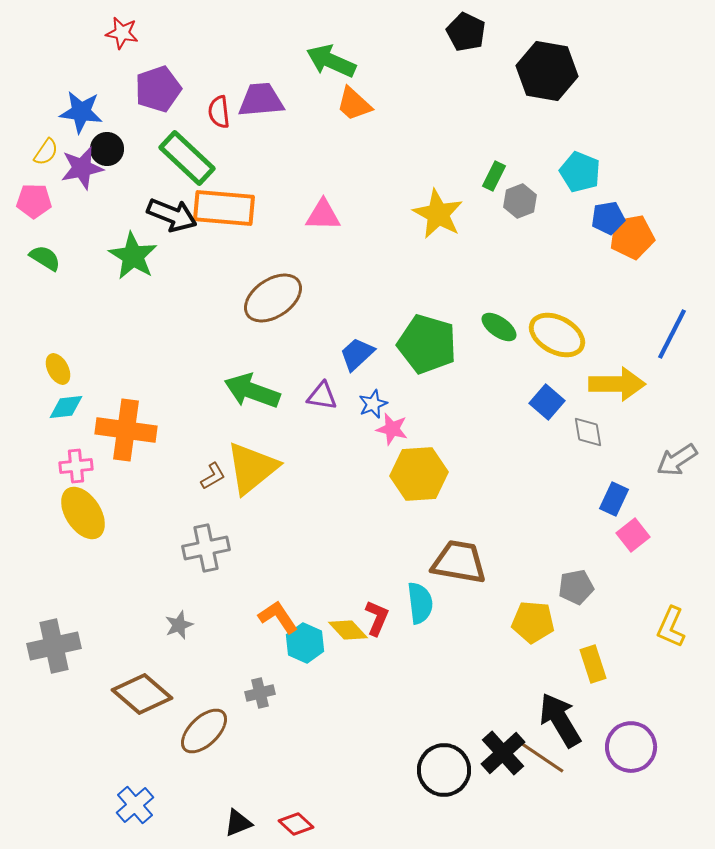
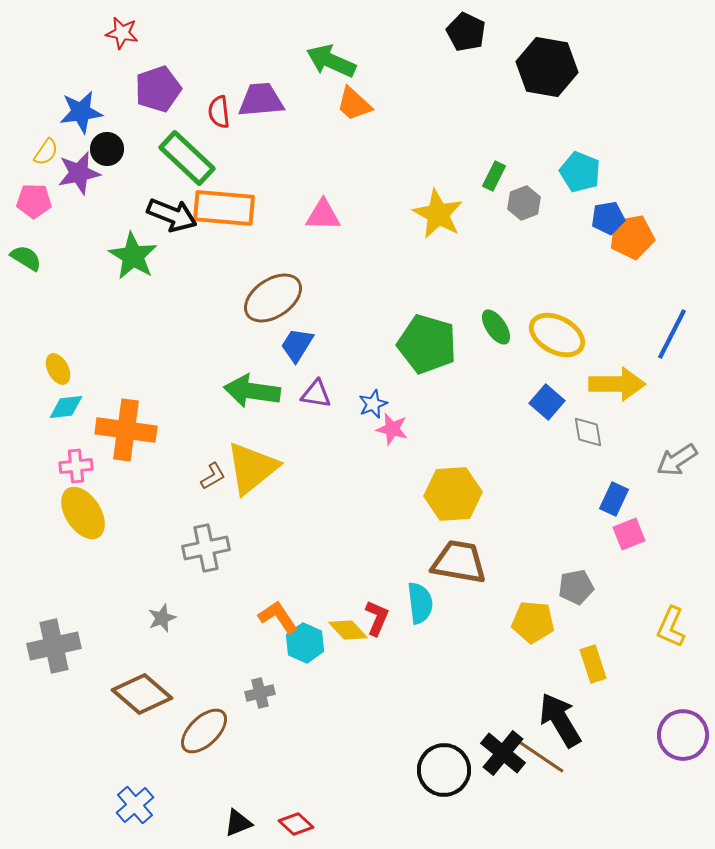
black hexagon at (547, 71): moved 4 px up
blue star at (81, 112): rotated 15 degrees counterclockwise
purple star at (82, 168): moved 3 px left, 5 px down
gray hexagon at (520, 201): moved 4 px right, 2 px down
green semicircle at (45, 258): moved 19 px left
green ellipse at (499, 327): moved 3 px left; rotated 21 degrees clockwise
blue trapezoid at (357, 354): moved 60 px left, 9 px up; rotated 15 degrees counterclockwise
green arrow at (252, 391): rotated 12 degrees counterclockwise
purple triangle at (322, 396): moved 6 px left, 2 px up
yellow hexagon at (419, 474): moved 34 px right, 20 px down
pink square at (633, 535): moved 4 px left, 1 px up; rotated 16 degrees clockwise
gray star at (179, 625): moved 17 px left, 7 px up
purple circle at (631, 747): moved 52 px right, 12 px up
black cross at (503, 753): rotated 9 degrees counterclockwise
